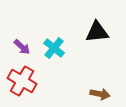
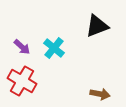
black triangle: moved 6 px up; rotated 15 degrees counterclockwise
